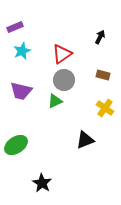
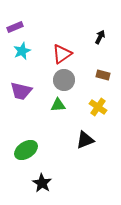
green triangle: moved 3 px right, 4 px down; rotated 21 degrees clockwise
yellow cross: moved 7 px left, 1 px up
green ellipse: moved 10 px right, 5 px down
